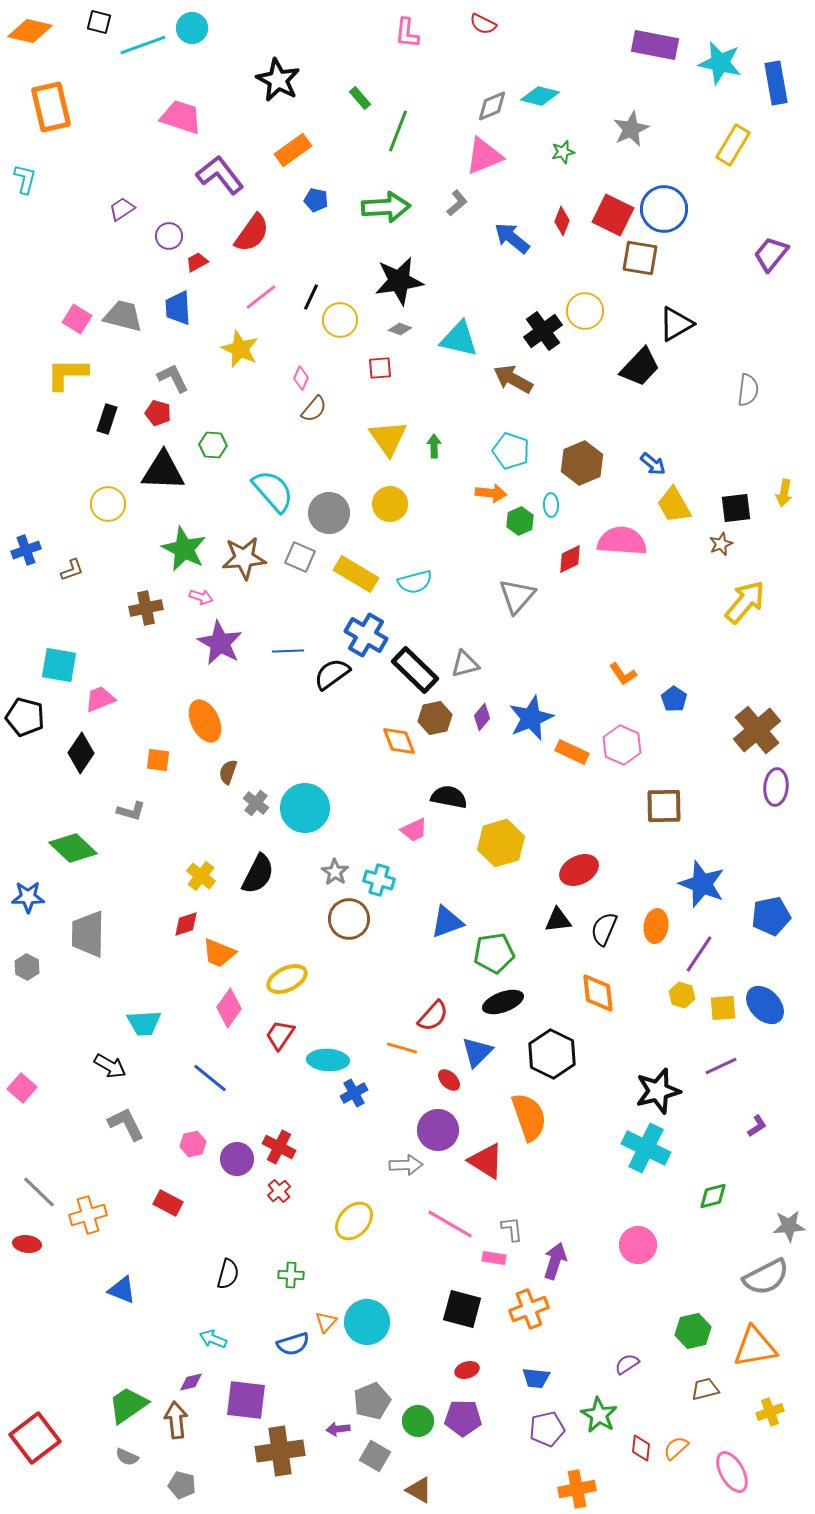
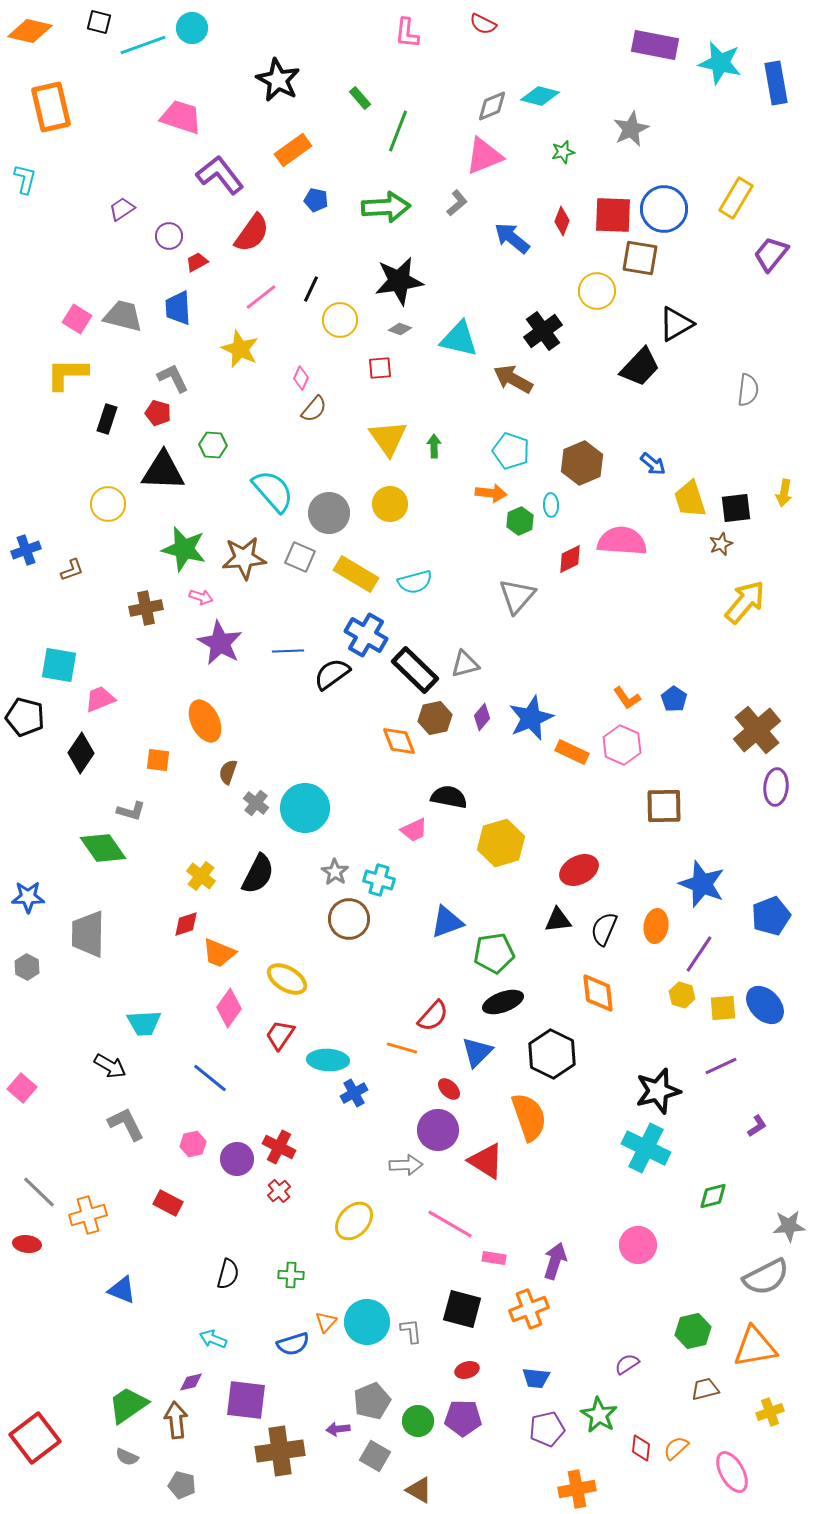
yellow rectangle at (733, 145): moved 3 px right, 53 px down
red square at (613, 215): rotated 24 degrees counterclockwise
black line at (311, 297): moved 8 px up
yellow circle at (585, 311): moved 12 px right, 20 px up
yellow trapezoid at (674, 505): moved 16 px right, 6 px up; rotated 12 degrees clockwise
green star at (184, 549): rotated 12 degrees counterclockwise
orange L-shape at (623, 674): moved 4 px right, 24 px down
green diamond at (73, 848): moved 30 px right; rotated 12 degrees clockwise
blue pentagon at (771, 916): rotated 9 degrees counterclockwise
yellow ellipse at (287, 979): rotated 57 degrees clockwise
red ellipse at (449, 1080): moved 9 px down
gray L-shape at (512, 1229): moved 101 px left, 102 px down
